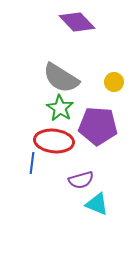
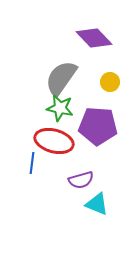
purple diamond: moved 17 px right, 16 px down
gray semicircle: rotated 93 degrees clockwise
yellow circle: moved 4 px left
green star: rotated 20 degrees counterclockwise
red ellipse: rotated 9 degrees clockwise
